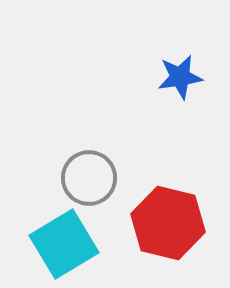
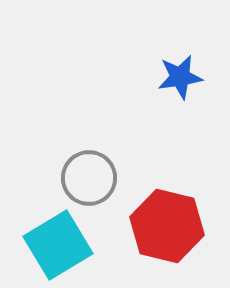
red hexagon: moved 1 px left, 3 px down
cyan square: moved 6 px left, 1 px down
